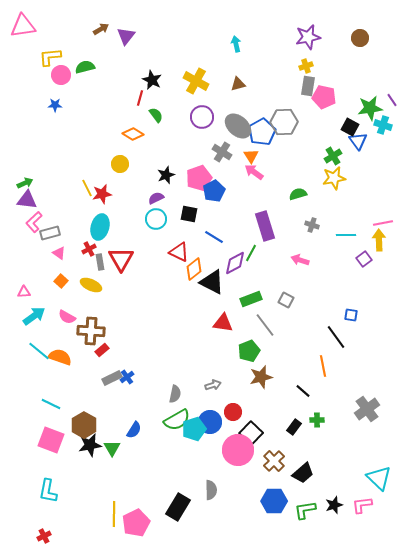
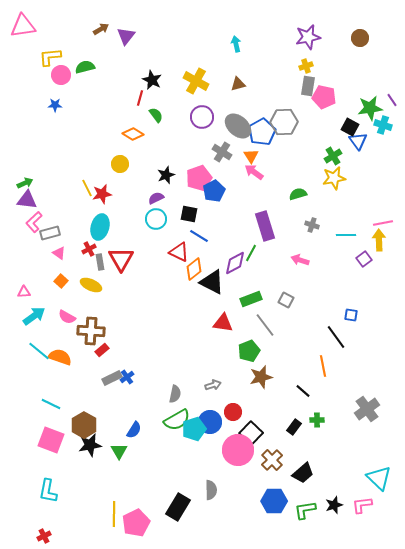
blue line at (214, 237): moved 15 px left, 1 px up
green triangle at (112, 448): moved 7 px right, 3 px down
brown cross at (274, 461): moved 2 px left, 1 px up
